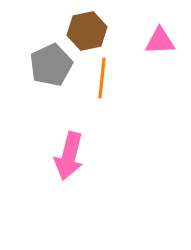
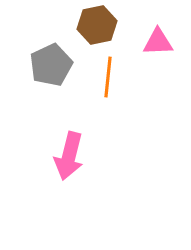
brown hexagon: moved 10 px right, 6 px up
pink triangle: moved 2 px left, 1 px down
orange line: moved 6 px right, 1 px up
